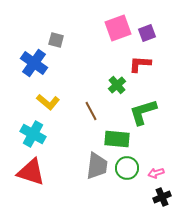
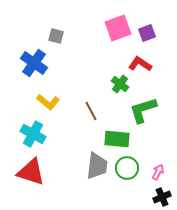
gray square: moved 4 px up
red L-shape: rotated 30 degrees clockwise
green cross: moved 3 px right, 1 px up; rotated 12 degrees counterclockwise
green L-shape: moved 2 px up
pink arrow: moved 2 px right, 1 px up; rotated 133 degrees clockwise
